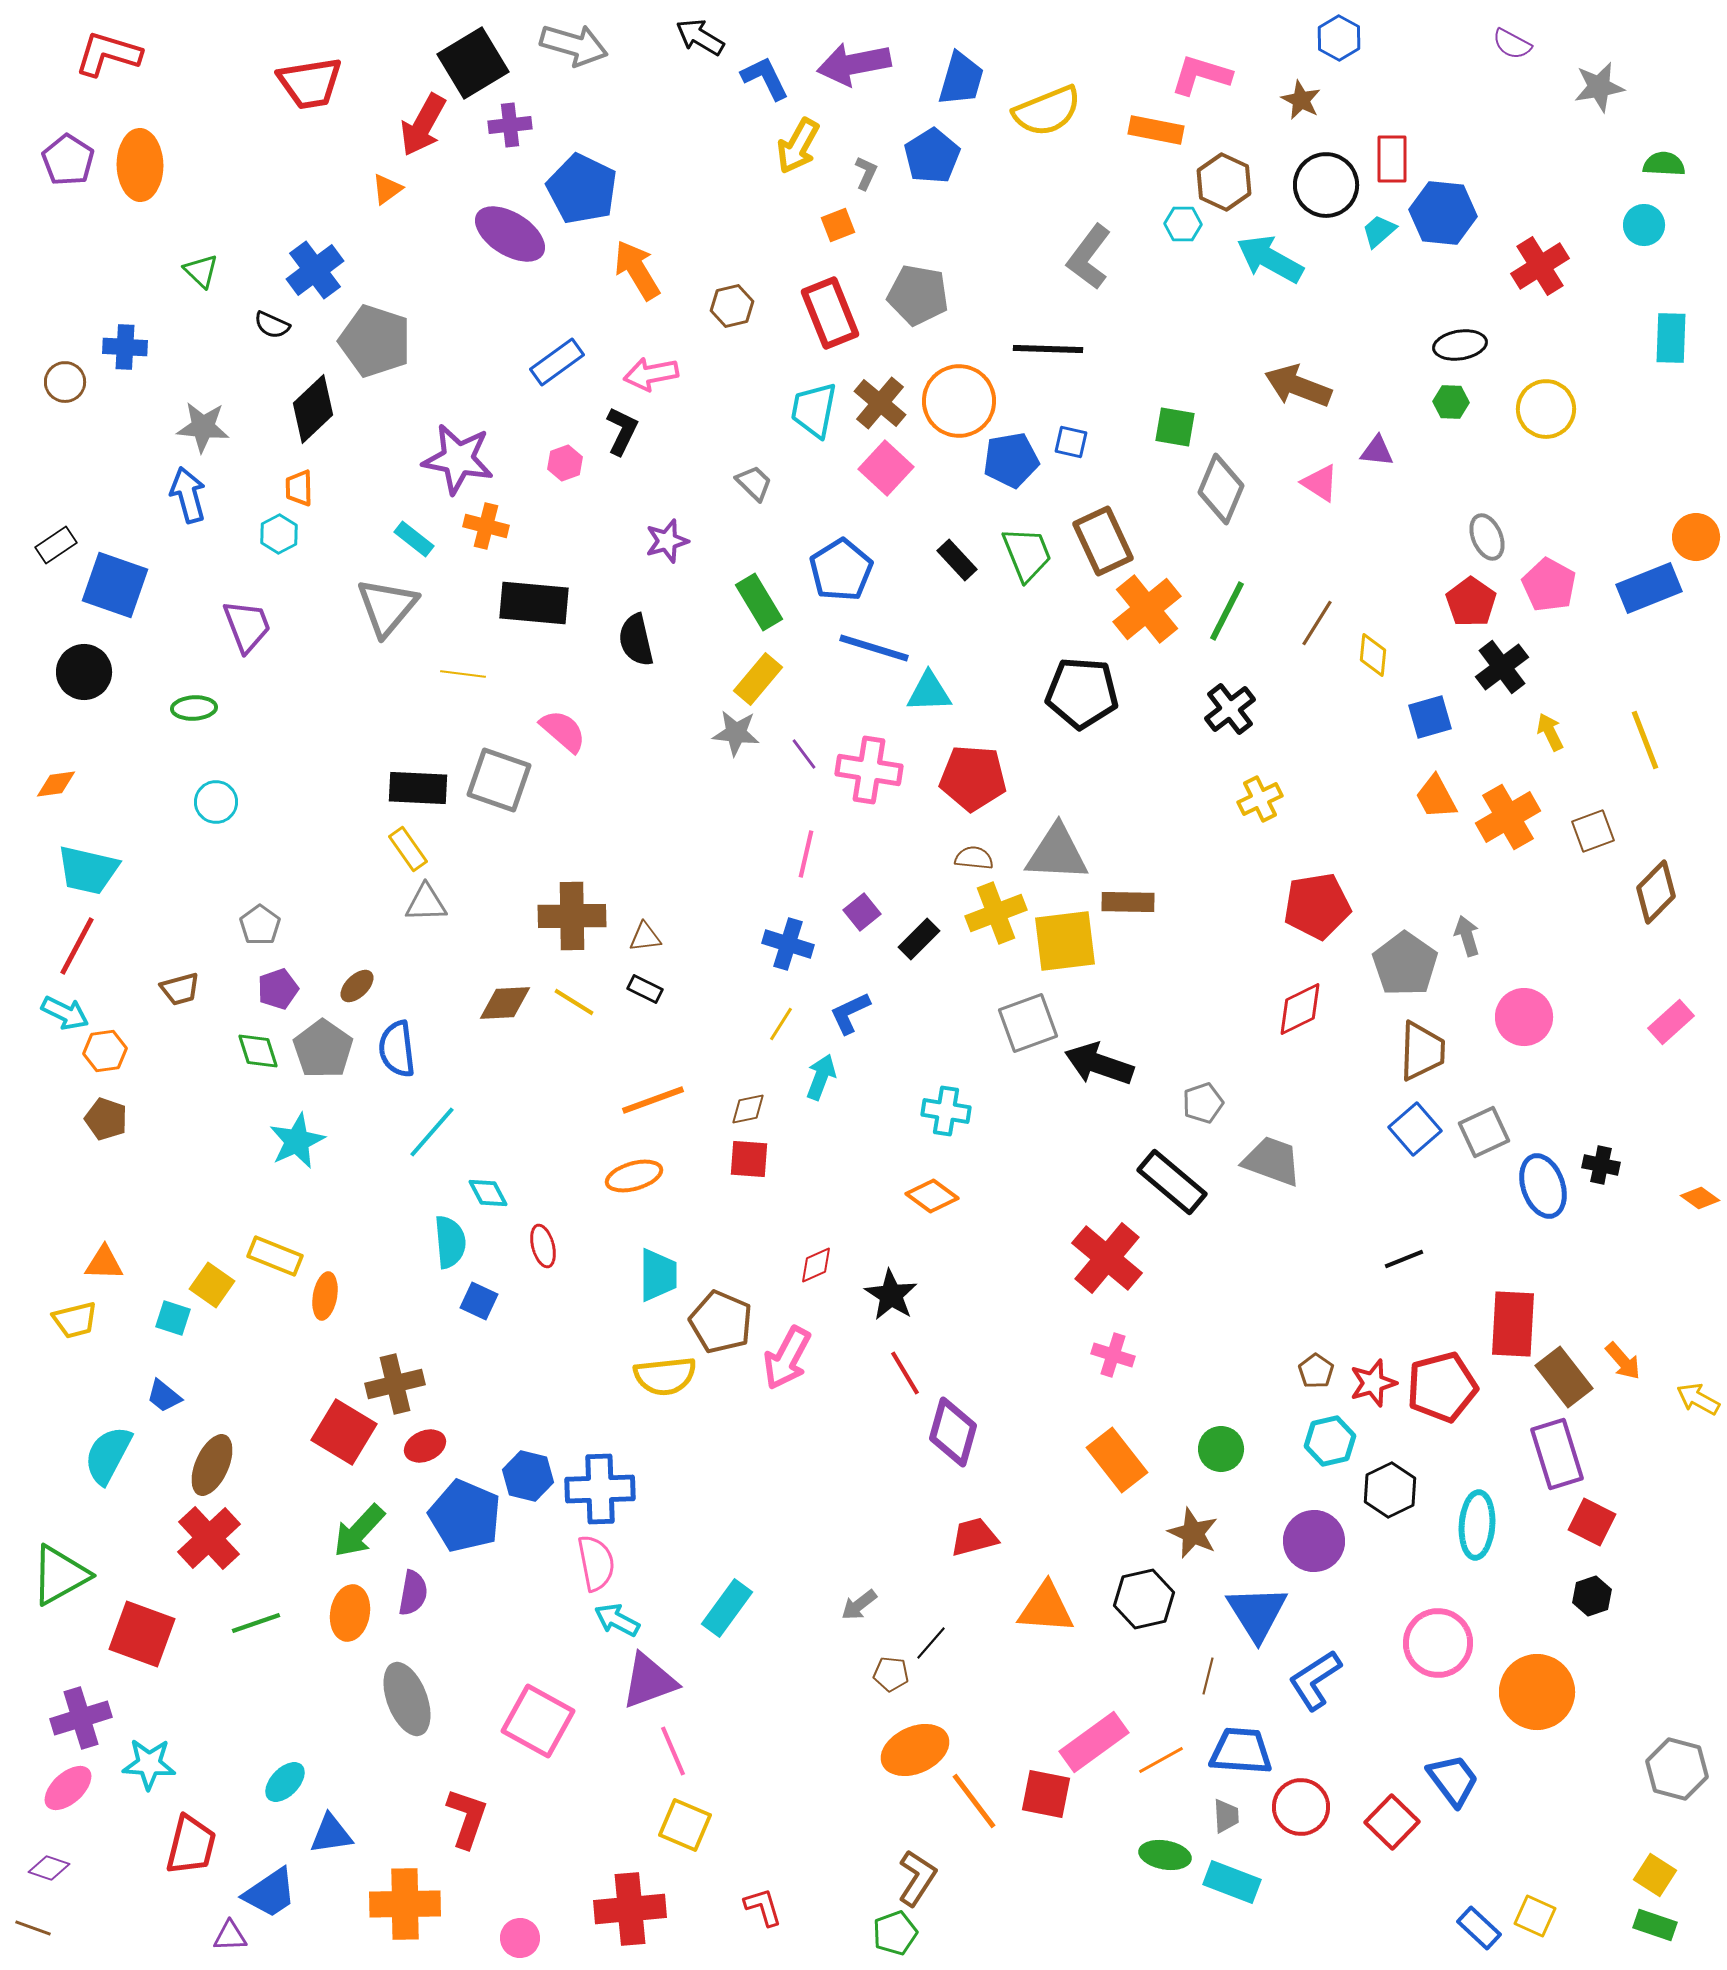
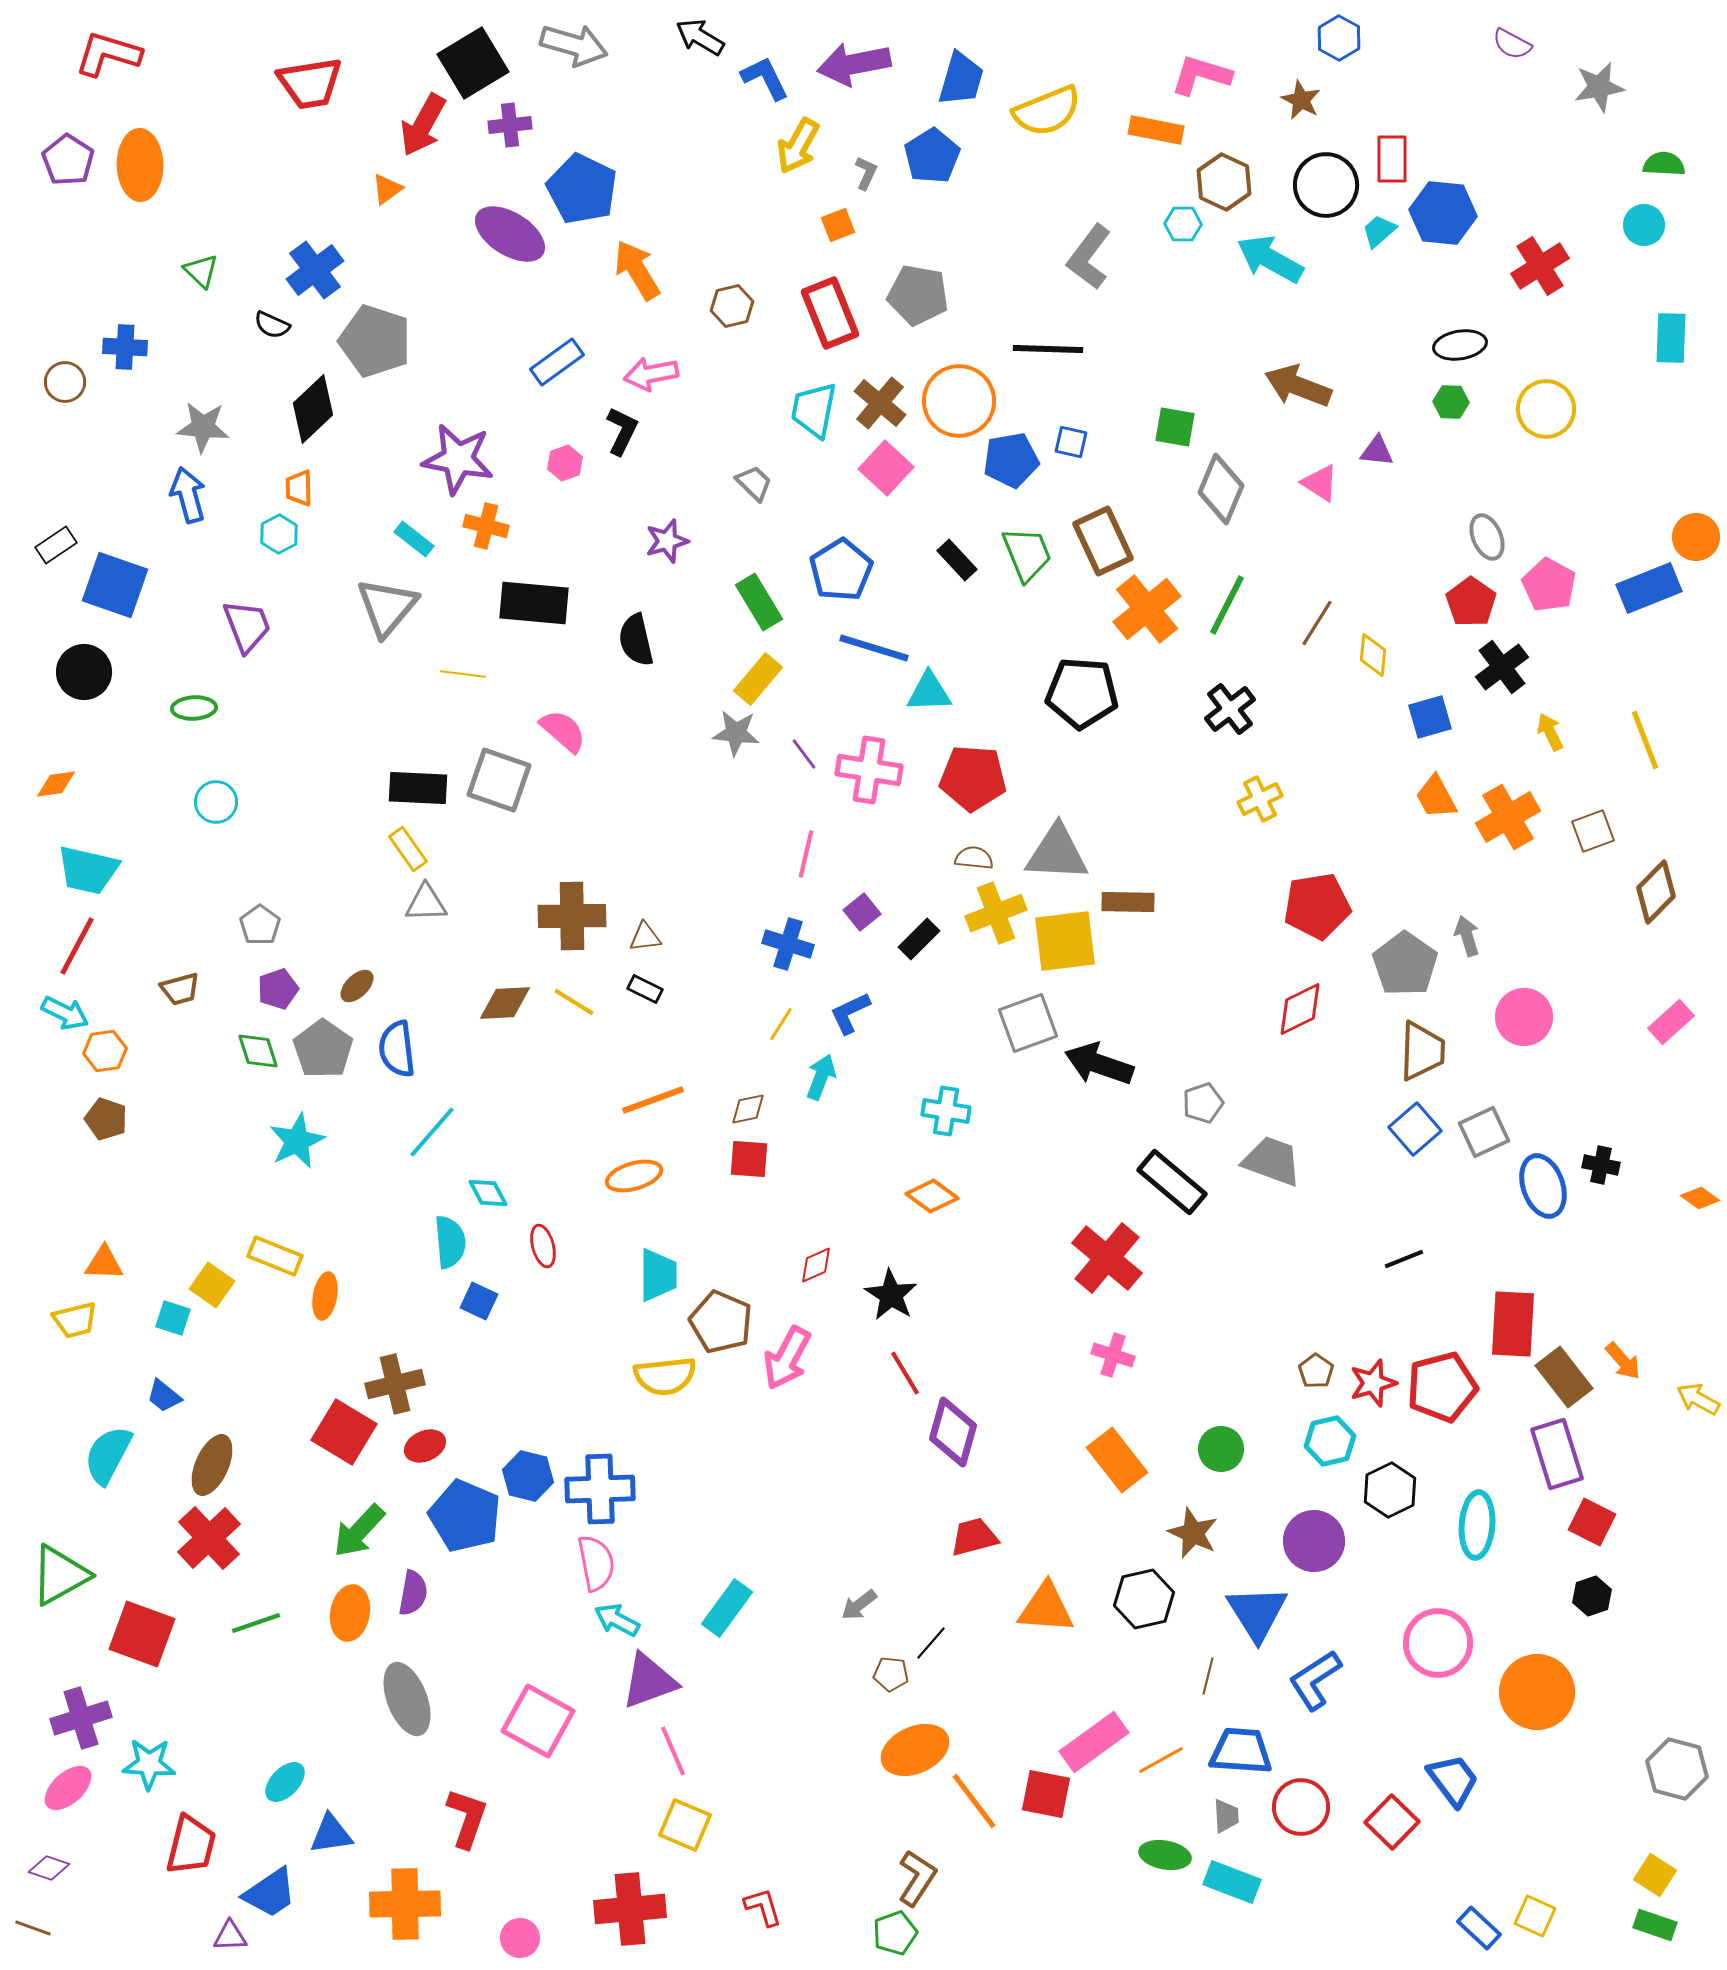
green line at (1227, 611): moved 6 px up
